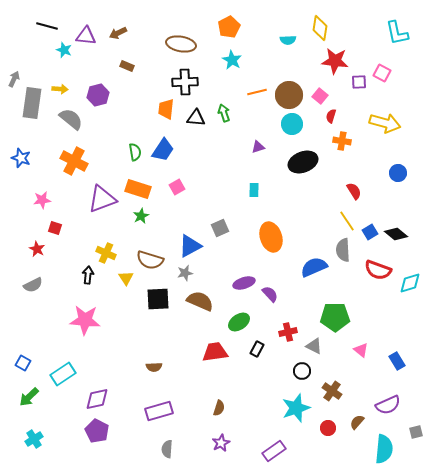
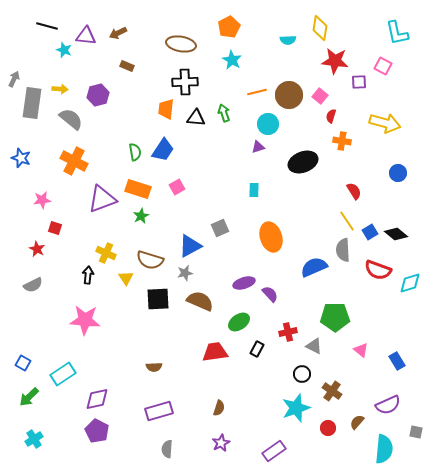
pink square at (382, 73): moved 1 px right, 7 px up
cyan circle at (292, 124): moved 24 px left
black circle at (302, 371): moved 3 px down
gray square at (416, 432): rotated 24 degrees clockwise
